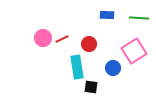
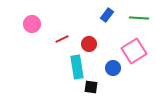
blue rectangle: rotated 56 degrees counterclockwise
pink circle: moved 11 px left, 14 px up
